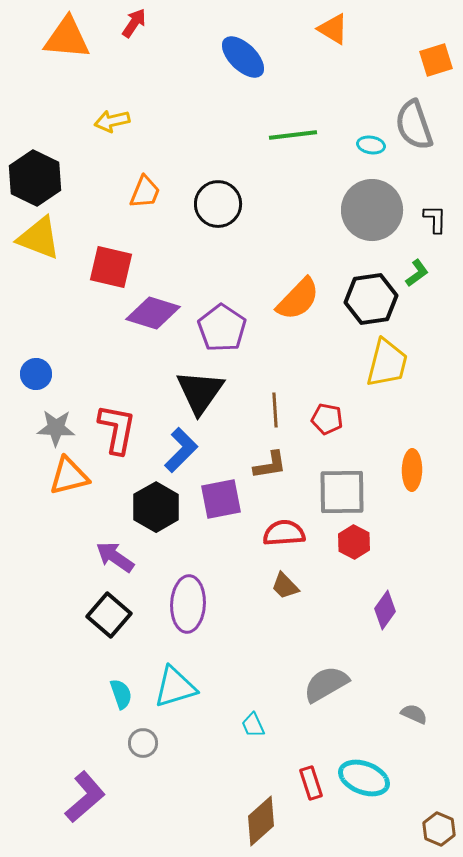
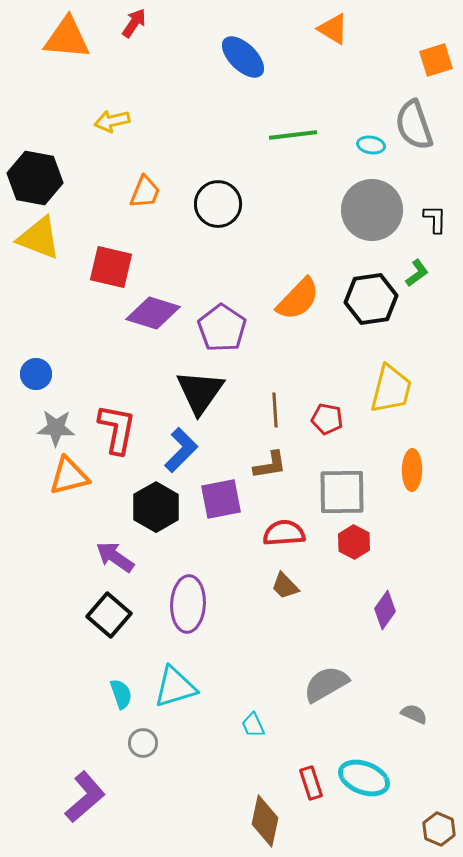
black hexagon at (35, 178): rotated 16 degrees counterclockwise
yellow trapezoid at (387, 363): moved 4 px right, 26 px down
brown diamond at (261, 821): moved 4 px right; rotated 36 degrees counterclockwise
